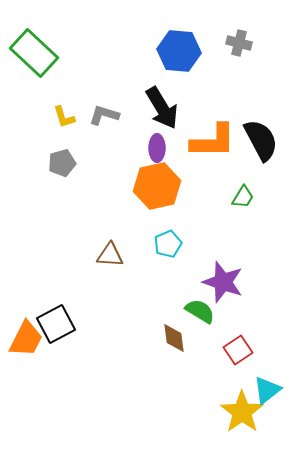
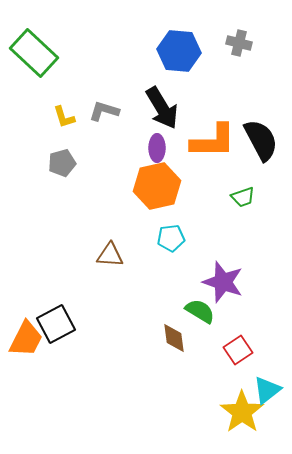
gray L-shape: moved 4 px up
green trapezoid: rotated 40 degrees clockwise
cyan pentagon: moved 3 px right, 6 px up; rotated 16 degrees clockwise
